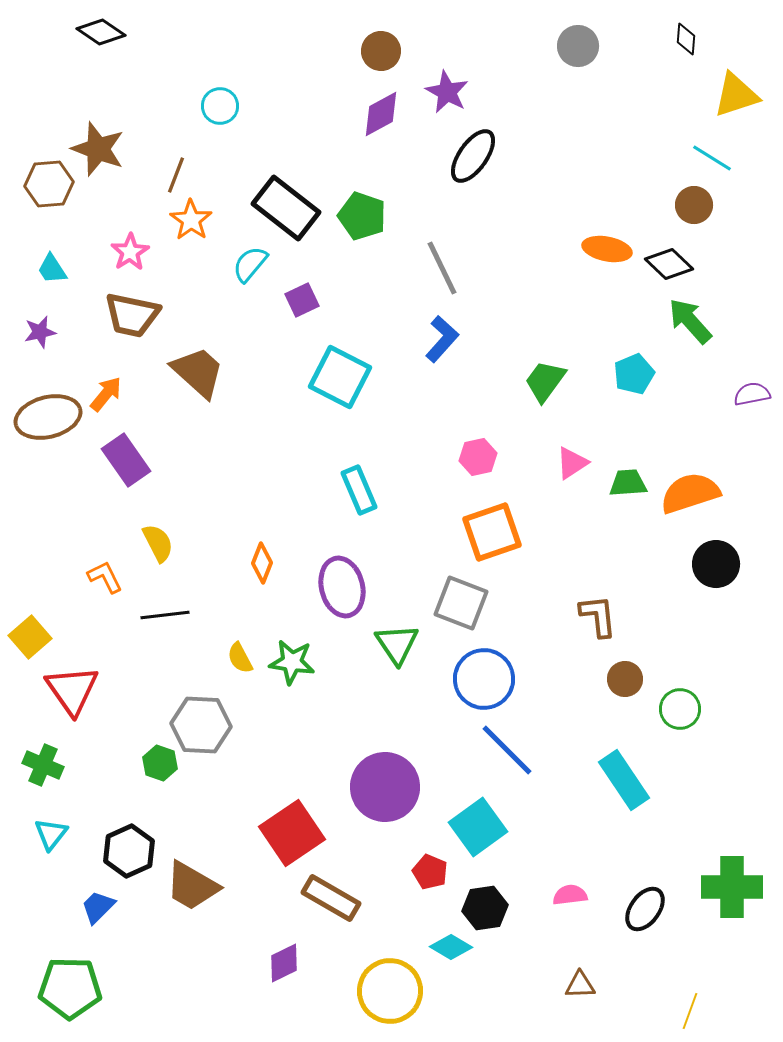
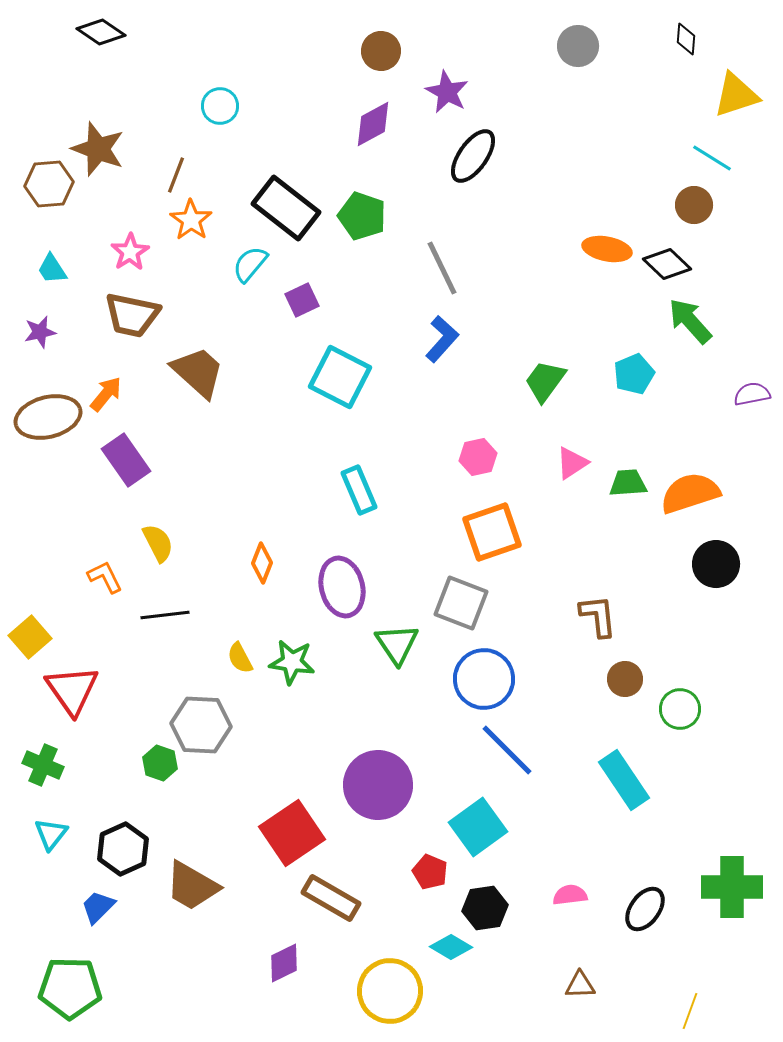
purple diamond at (381, 114): moved 8 px left, 10 px down
black diamond at (669, 264): moved 2 px left
purple circle at (385, 787): moved 7 px left, 2 px up
black hexagon at (129, 851): moved 6 px left, 2 px up
